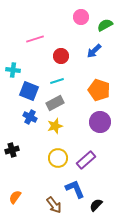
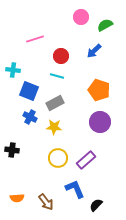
cyan line: moved 5 px up; rotated 32 degrees clockwise
yellow star: moved 1 px left, 1 px down; rotated 21 degrees clockwise
black cross: rotated 24 degrees clockwise
orange semicircle: moved 2 px right, 1 px down; rotated 128 degrees counterclockwise
brown arrow: moved 8 px left, 3 px up
